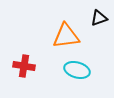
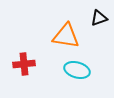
orange triangle: rotated 16 degrees clockwise
red cross: moved 2 px up; rotated 15 degrees counterclockwise
